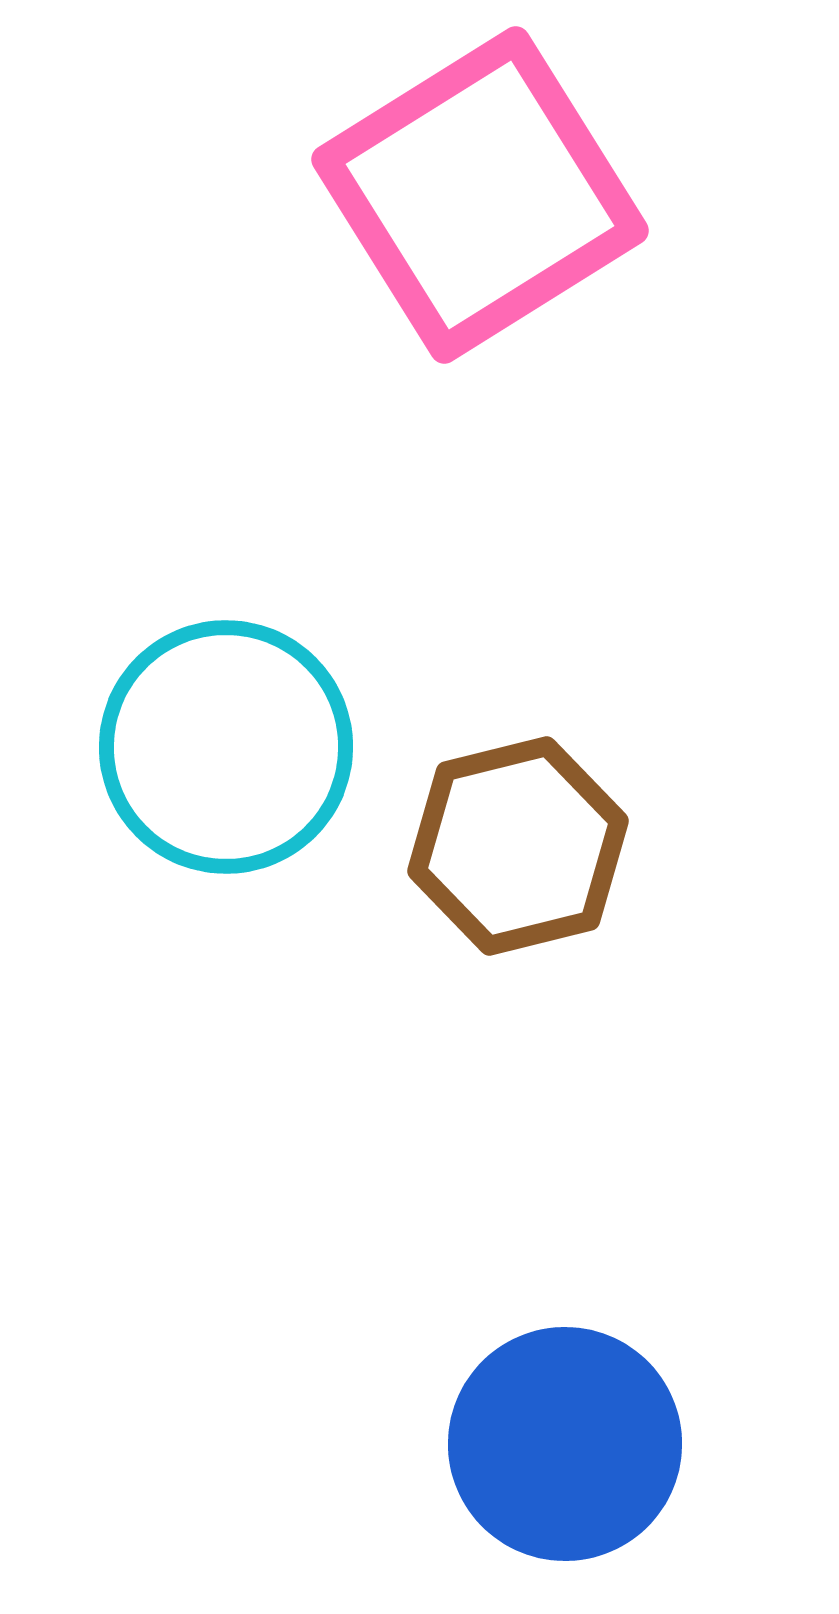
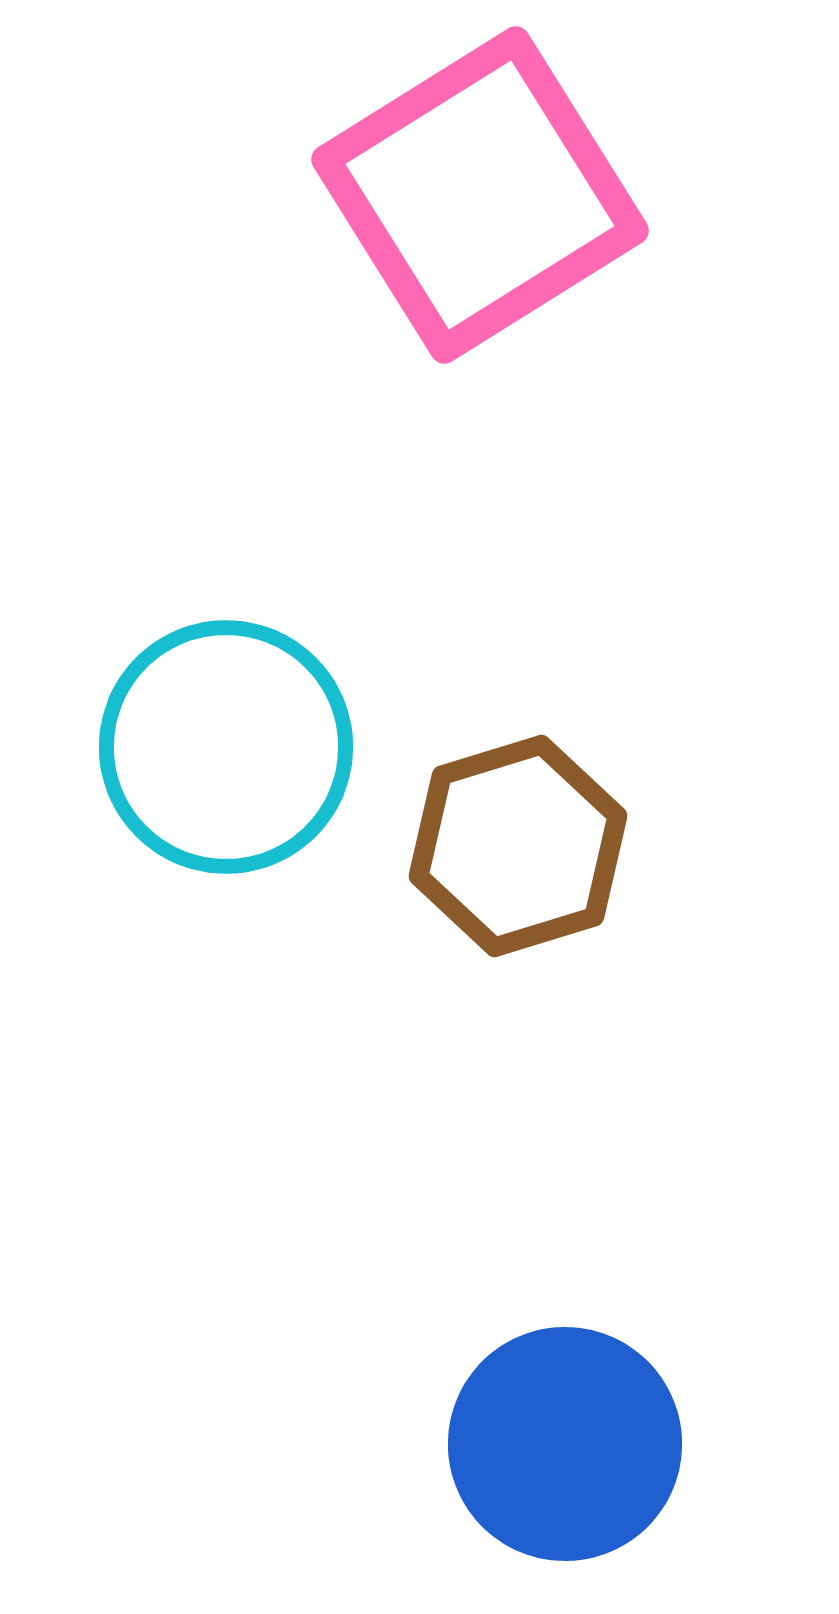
brown hexagon: rotated 3 degrees counterclockwise
